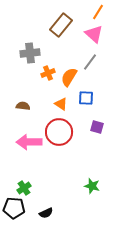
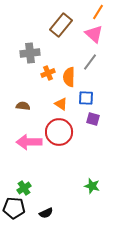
orange semicircle: rotated 30 degrees counterclockwise
purple square: moved 4 px left, 8 px up
